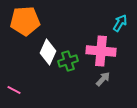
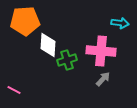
cyan arrow: rotated 66 degrees clockwise
white diamond: moved 7 px up; rotated 20 degrees counterclockwise
green cross: moved 1 px left, 1 px up
